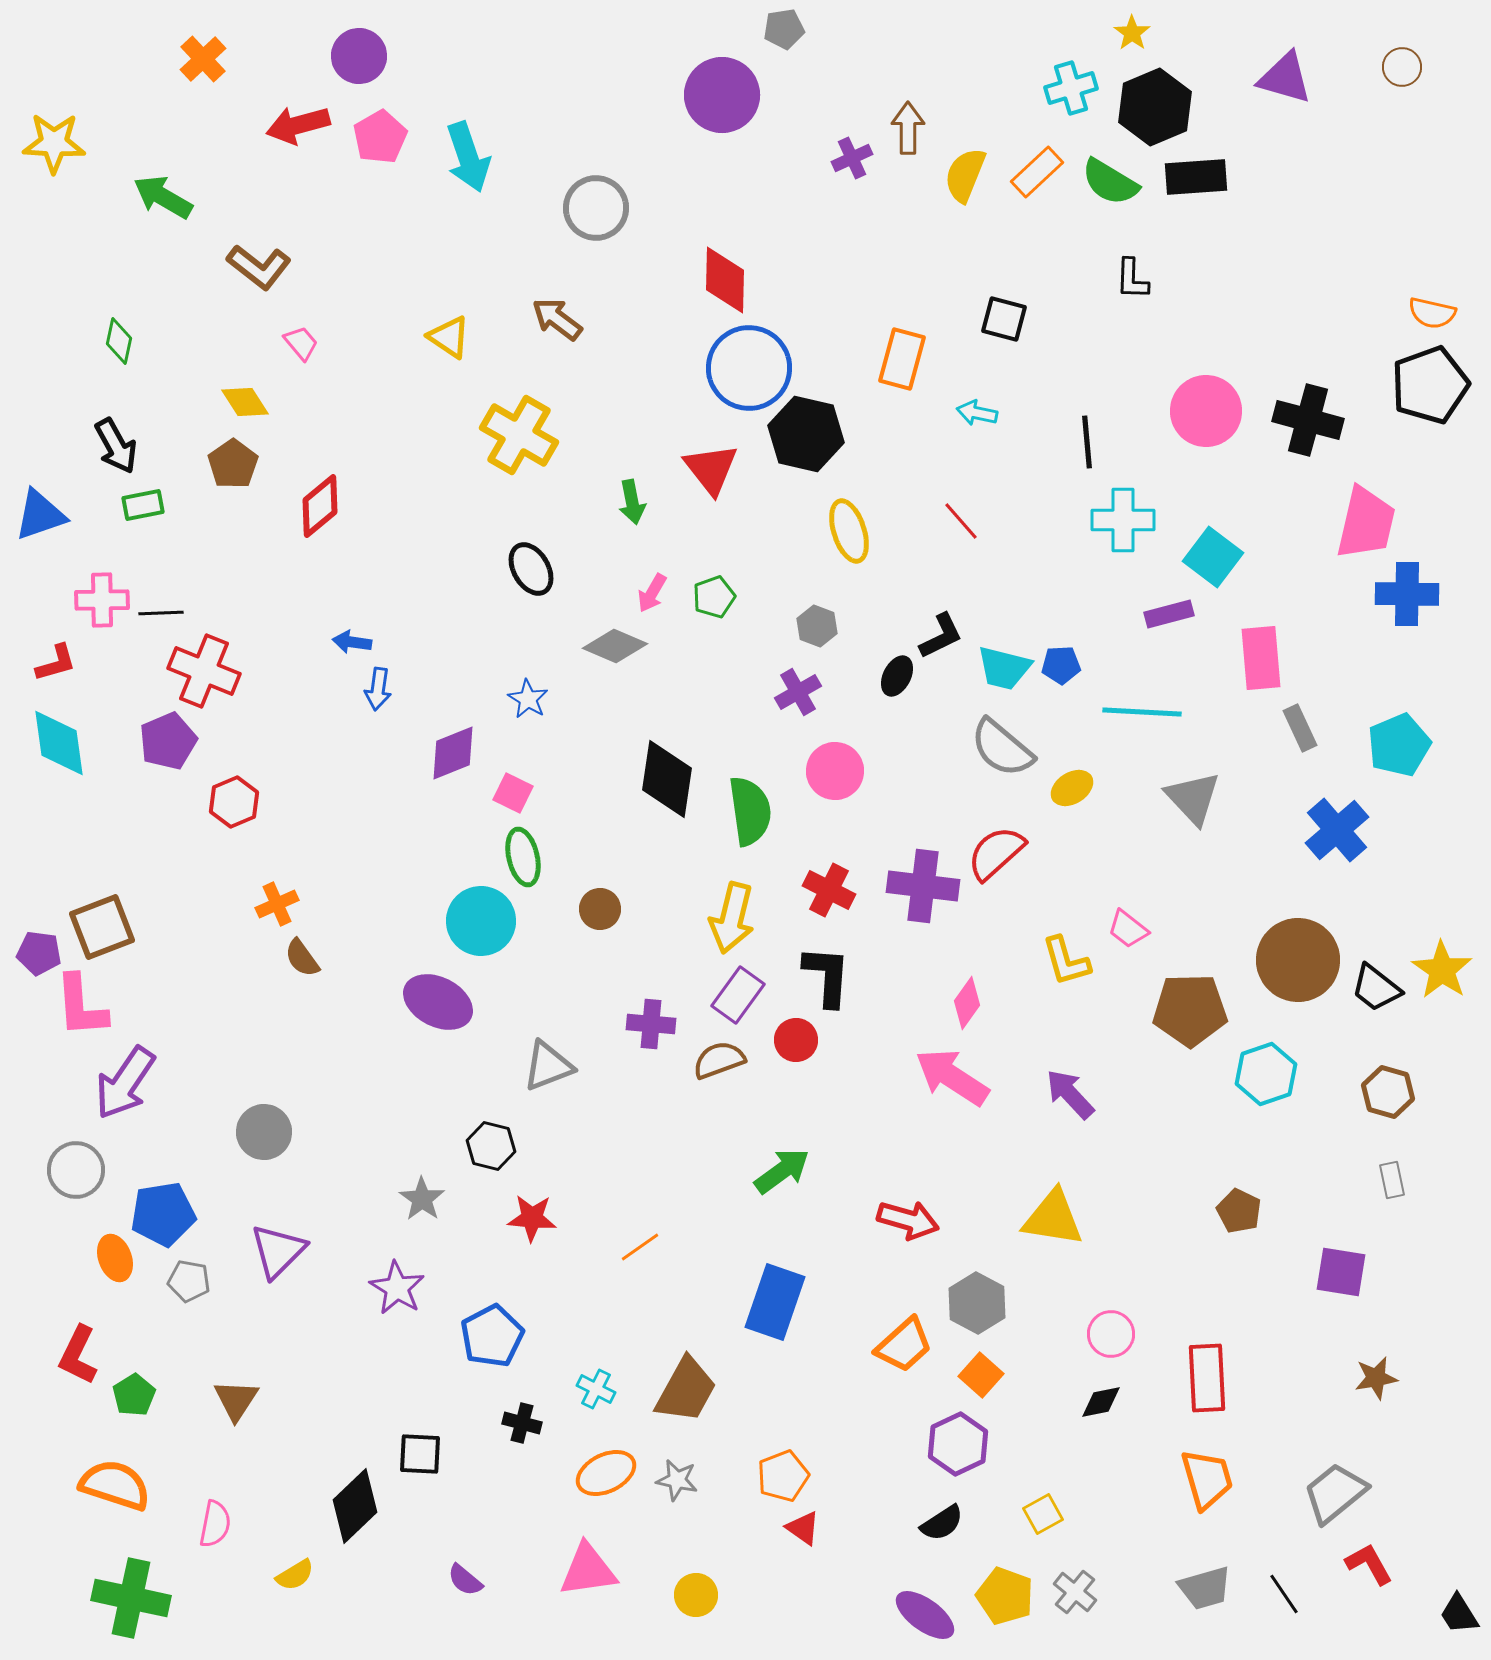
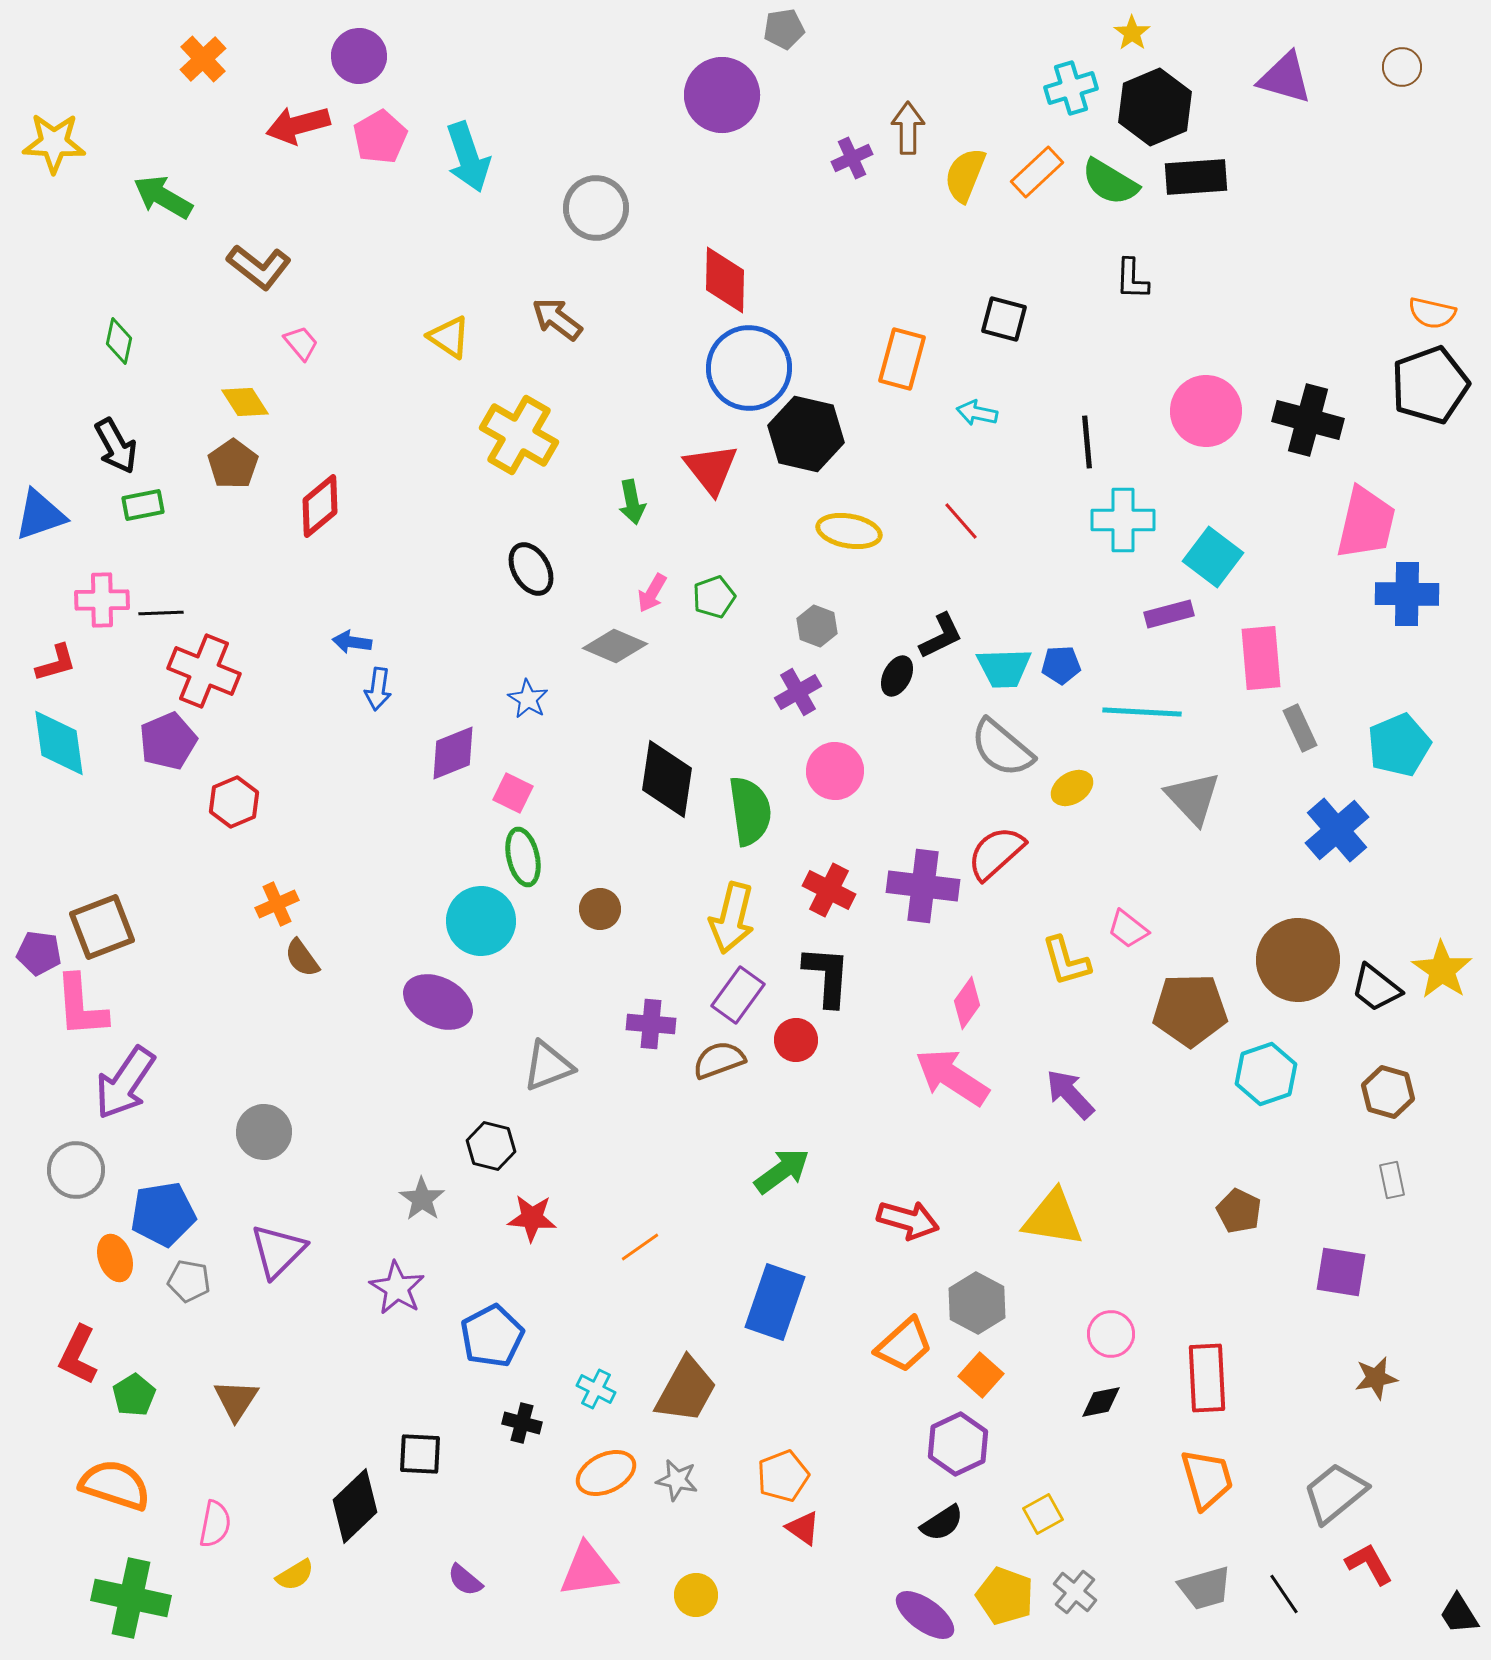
yellow ellipse at (849, 531): rotated 62 degrees counterclockwise
cyan trapezoid at (1004, 668): rotated 16 degrees counterclockwise
